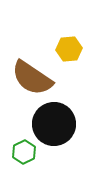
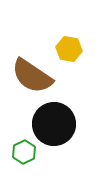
yellow hexagon: rotated 15 degrees clockwise
brown semicircle: moved 2 px up
